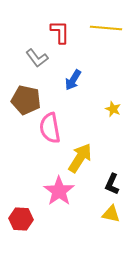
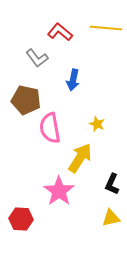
red L-shape: rotated 50 degrees counterclockwise
blue arrow: rotated 20 degrees counterclockwise
yellow star: moved 16 px left, 15 px down
yellow triangle: moved 4 px down; rotated 24 degrees counterclockwise
